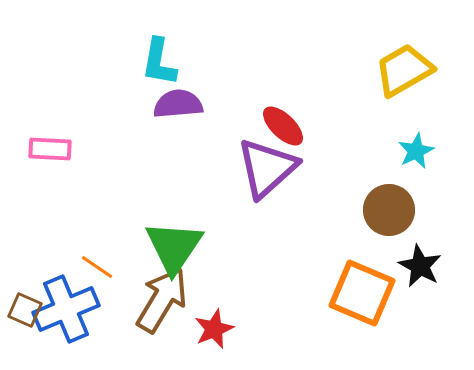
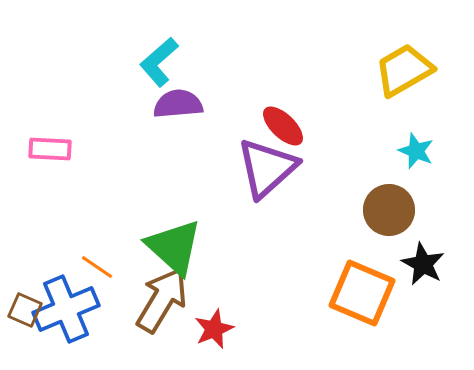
cyan L-shape: rotated 39 degrees clockwise
cyan star: rotated 24 degrees counterclockwise
green triangle: rotated 22 degrees counterclockwise
black star: moved 3 px right, 2 px up
